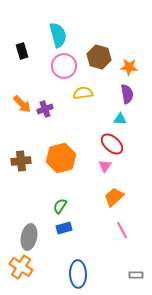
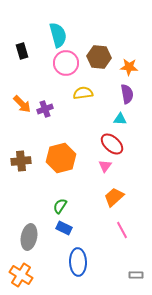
brown hexagon: rotated 10 degrees counterclockwise
pink circle: moved 2 px right, 3 px up
blue rectangle: rotated 42 degrees clockwise
orange cross: moved 8 px down
blue ellipse: moved 12 px up
